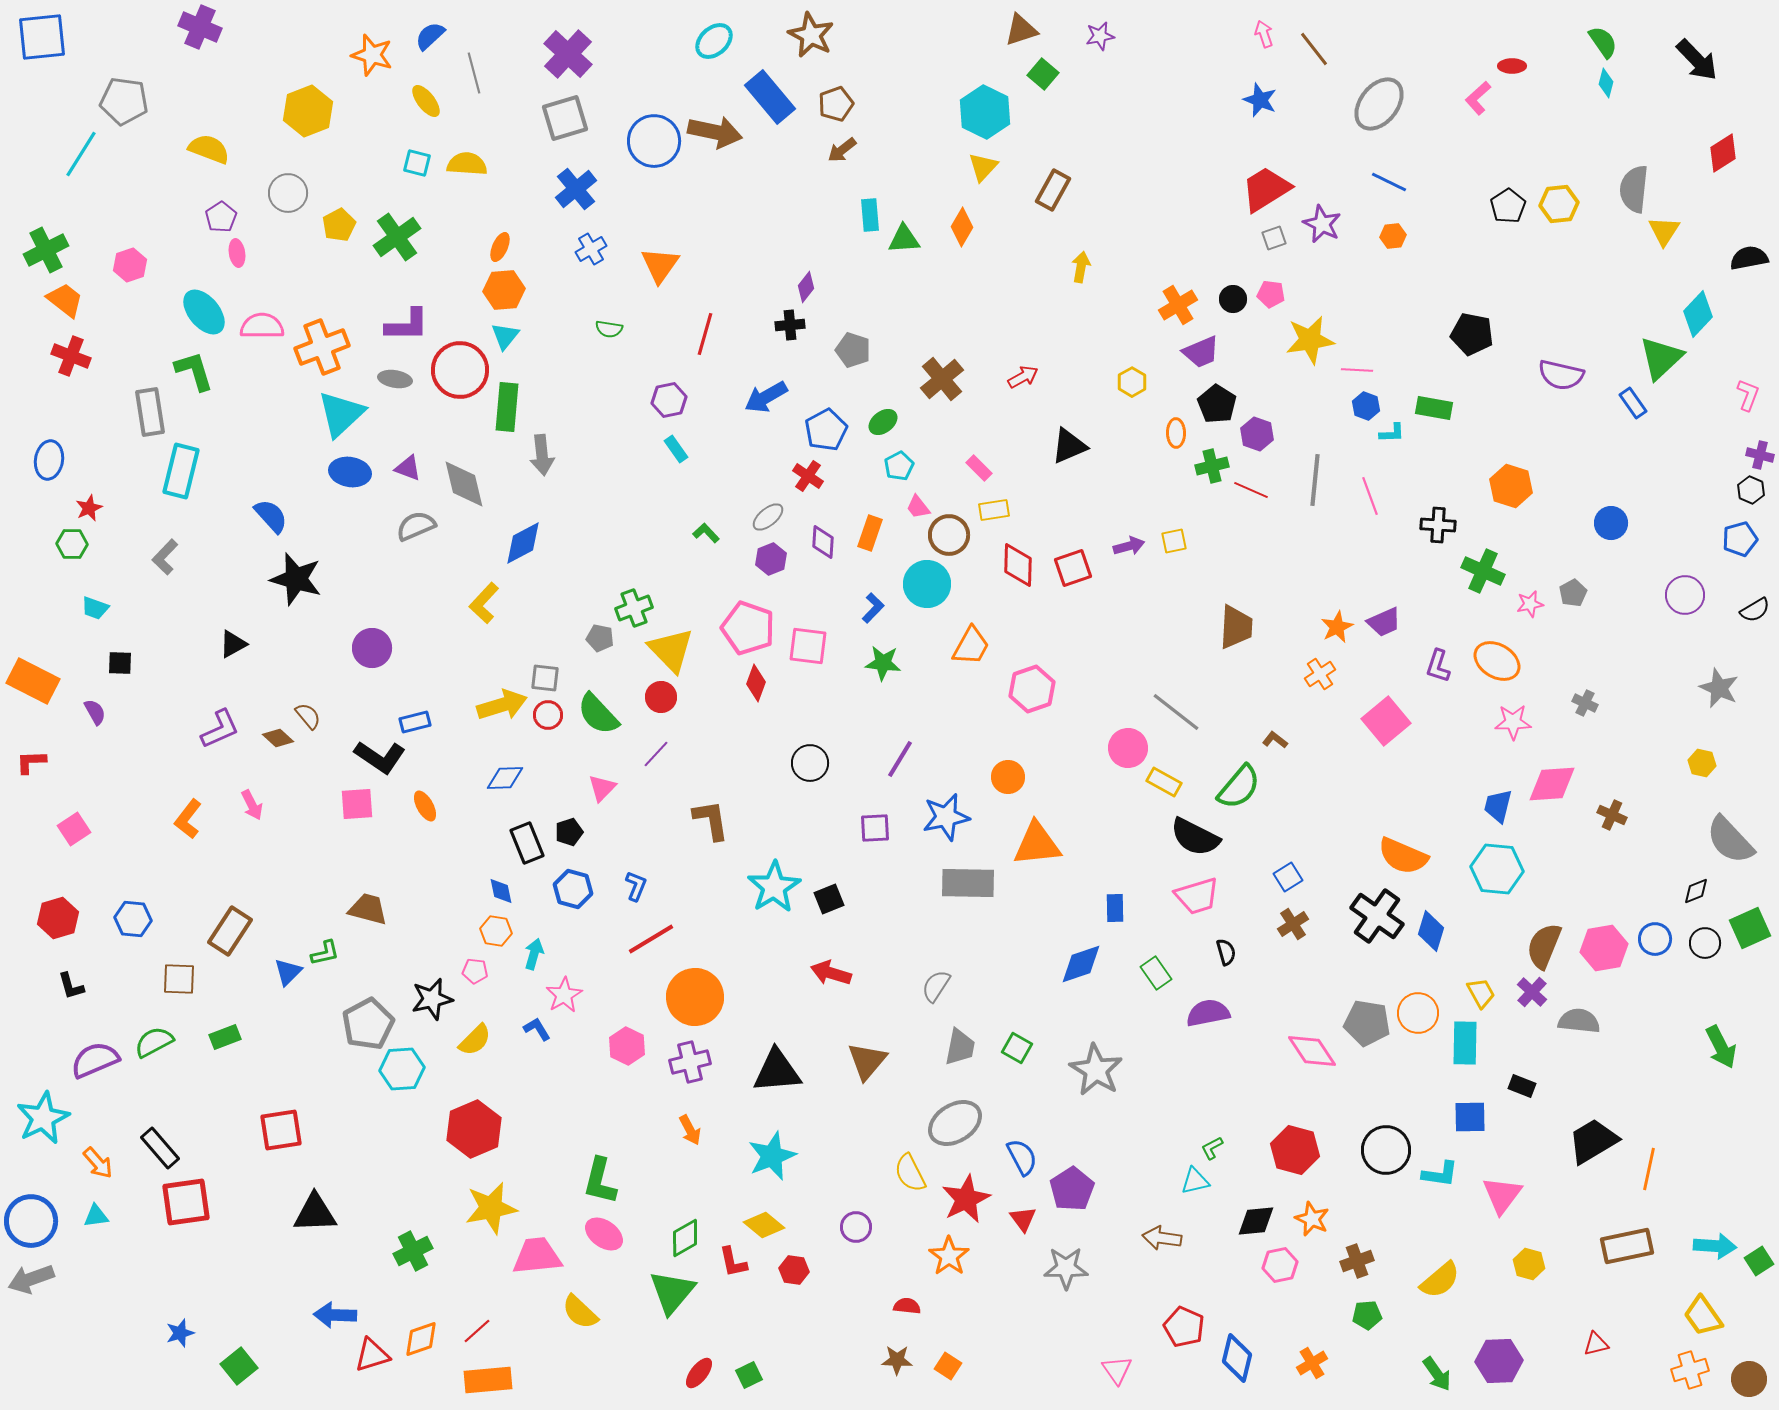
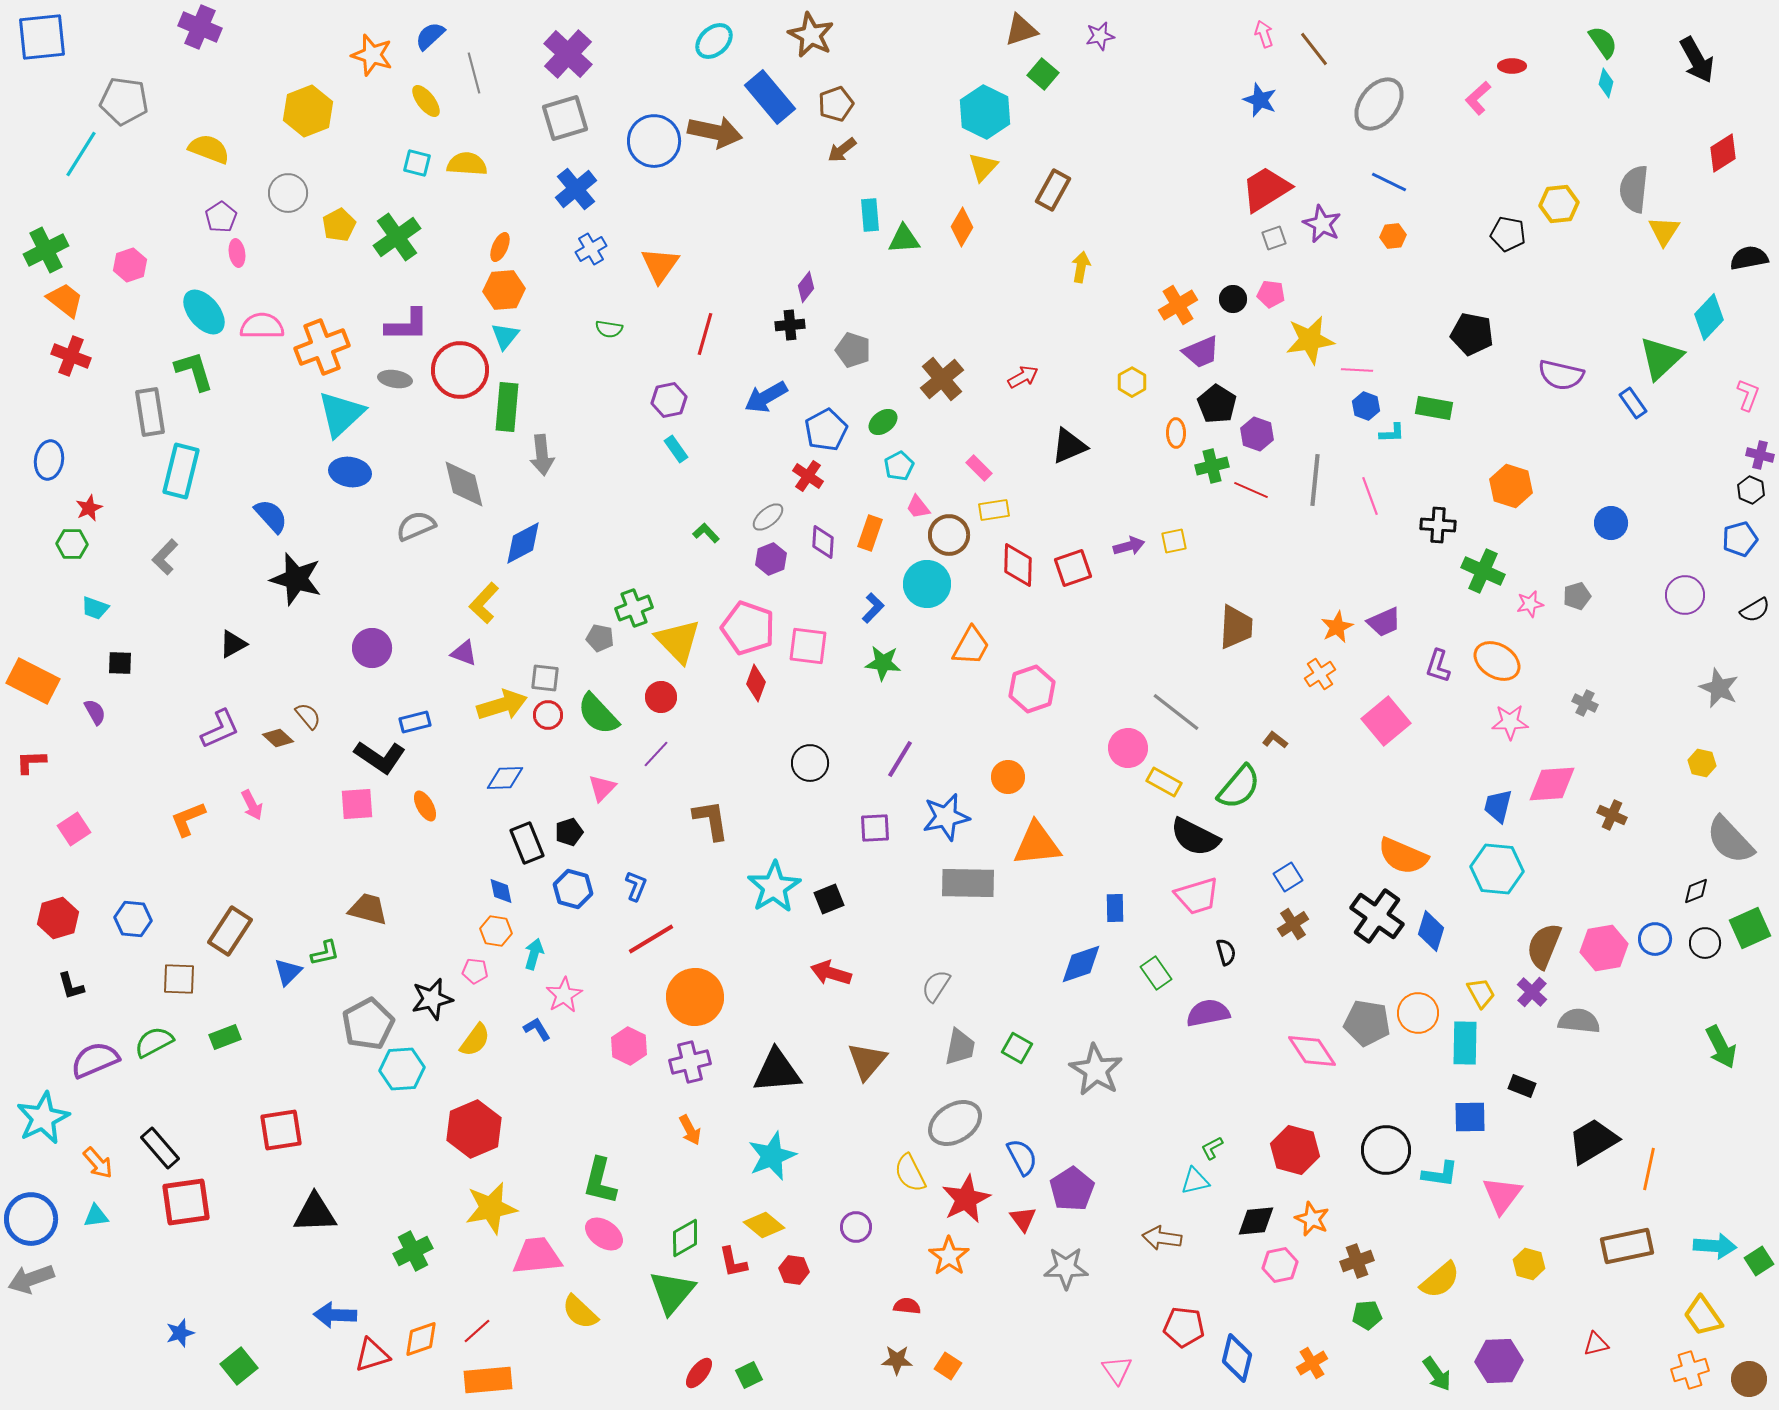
black arrow at (1697, 60): rotated 15 degrees clockwise
black pentagon at (1508, 206): moved 28 px down; rotated 28 degrees counterclockwise
cyan diamond at (1698, 314): moved 11 px right, 3 px down
purple triangle at (408, 468): moved 56 px right, 185 px down
gray pentagon at (1573, 593): moved 4 px right, 3 px down; rotated 12 degrees clockwise
yellow triangle at (671, 650): moved 7 px right, 9 px up
pink star at (1513, 722): moved 3 px left
orange L-shape at (188, 819): rotated 30 degrees clockwise
yellow semicircle at (475, 1040): rotated 9 degrees counterclockwise
pink hexagon at (627, 1046): moved 2 px right
blue circle at (31, 1221): moved 2 px up
red pentagon at (1184, 1327): rotated 18 degrees counterclockwise
